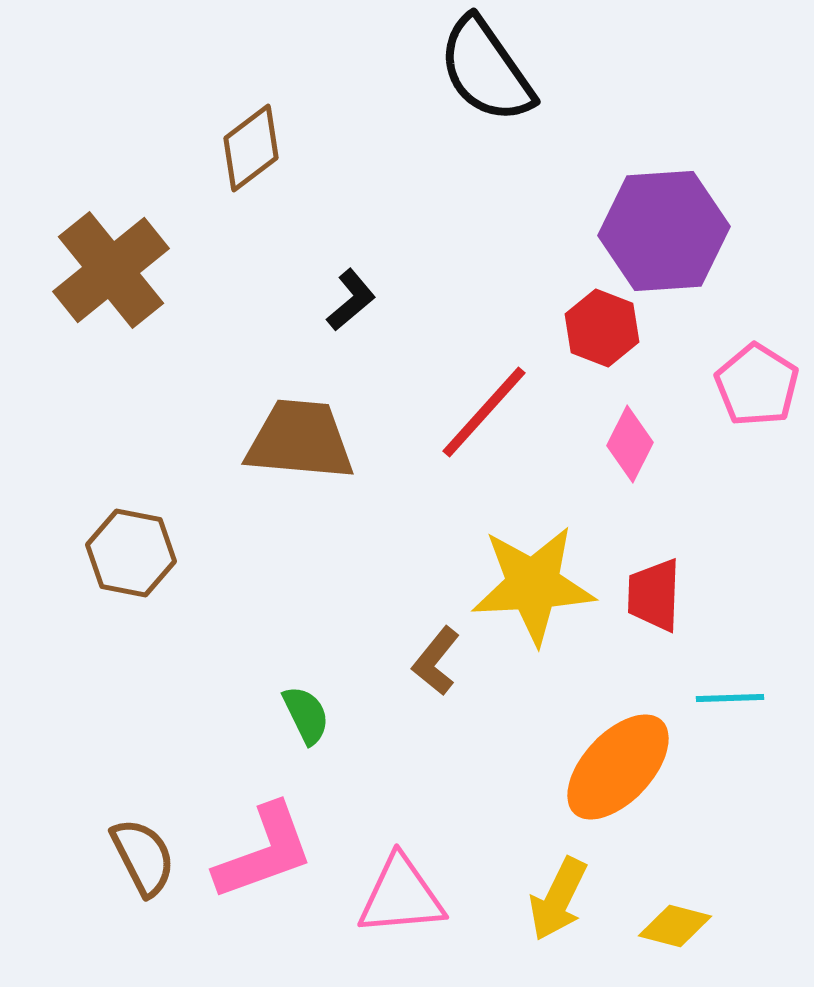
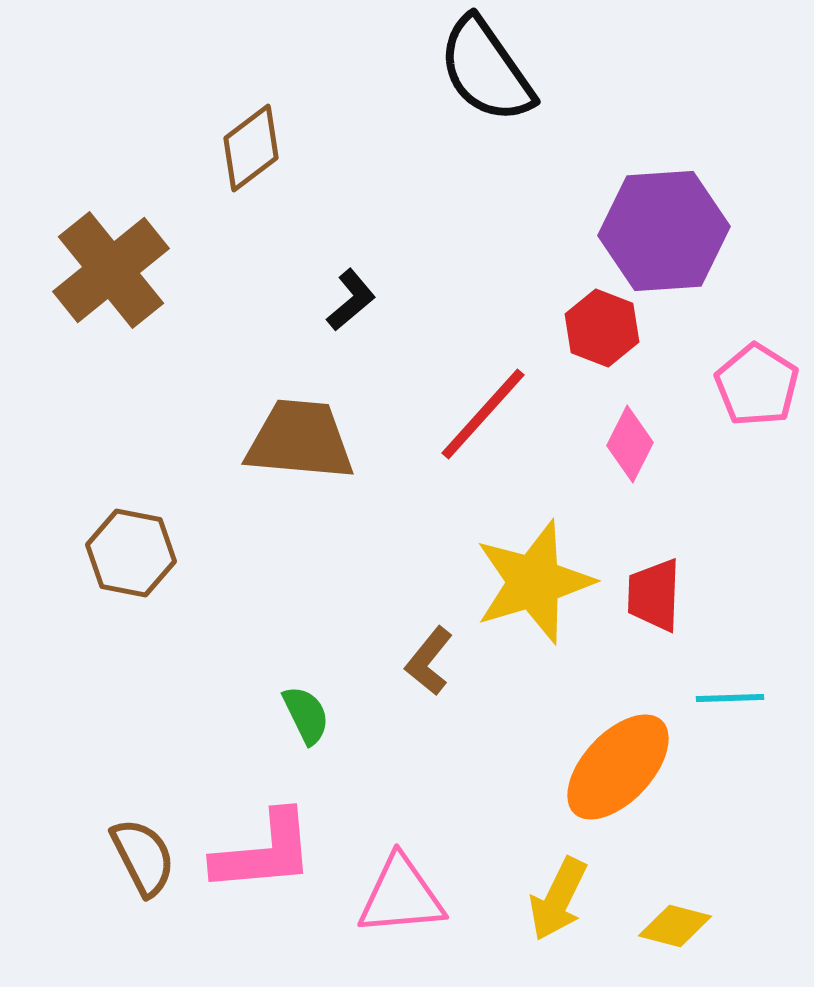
red line: moved 1 px left, 2 px down
yellow star: moved 1 px right, 3 px up; rotated 14 degrees counterclockwise
brown L-shape: moved 7 px left
pink L-shape: rotated 15 degrees clockwise
